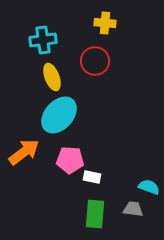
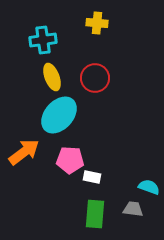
yellow cross: moved 8 px left
red circle: moved 17 px down
